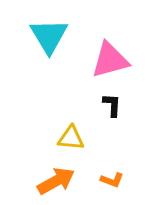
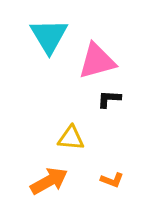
pink triangle: moved 13 px left, 1 px down
black L-shape: moved 3 px left, 6 px up; rotated 90 degrees counterclockwise
orange arrow: moved 7 px left
